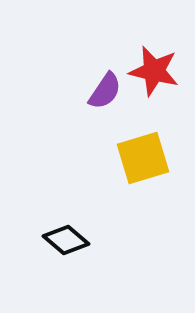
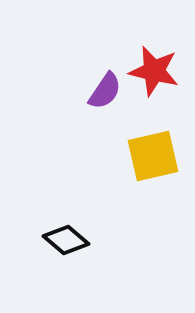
yellow square: moved 10 px right, 2 px up; rotated 4 degrees clockwise
